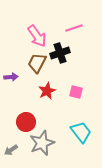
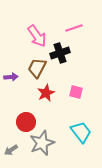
brown trapezoid: moved 5 px down
red star: moved 1 px left, 2 px down
